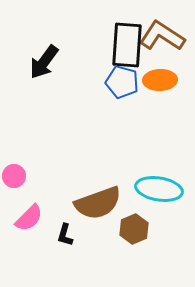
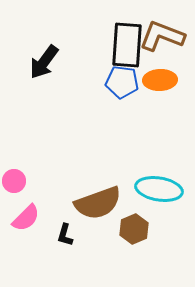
brown L-shape: rotated 12 degrees counterclockwise
blue pentagon: rotated 8 degrees counterclockwise
pink circle: moved 5 px down
pink semicircle: moved 3 px left
